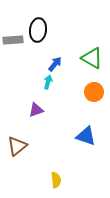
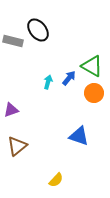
black ellipse: rotated 45 degrees counterclockwise
gray rectangle: moved 1 px down; rotated 18 degrees clockwise
green triangle: moved 8 px down
blue arrow: moved 14 px right, 14 px down
orange circle: moved 1 px down
purple triangle: moved 25 px left
blue triangle: moved 7 px left
yellow semicircle: rotated 49 degrees clockwise
